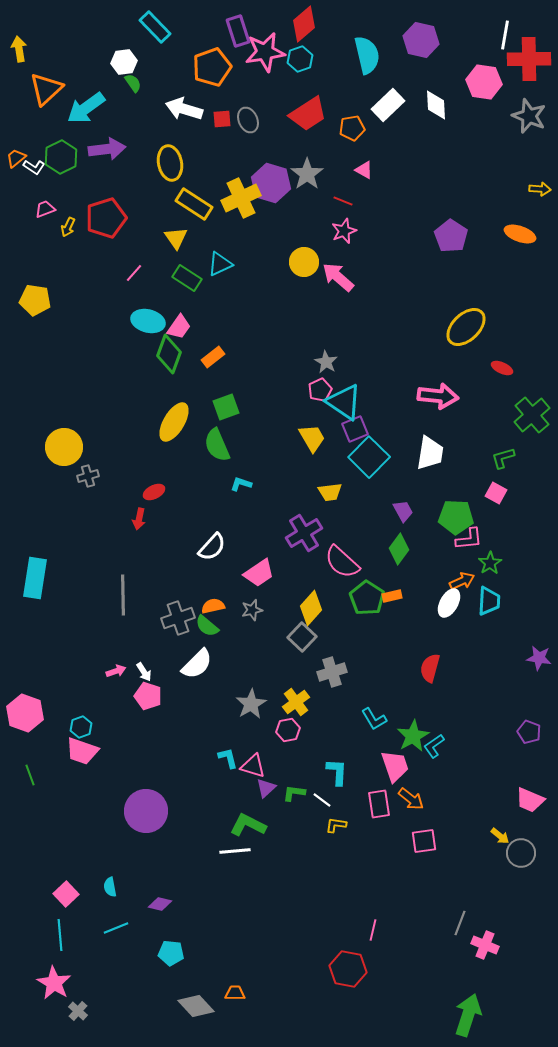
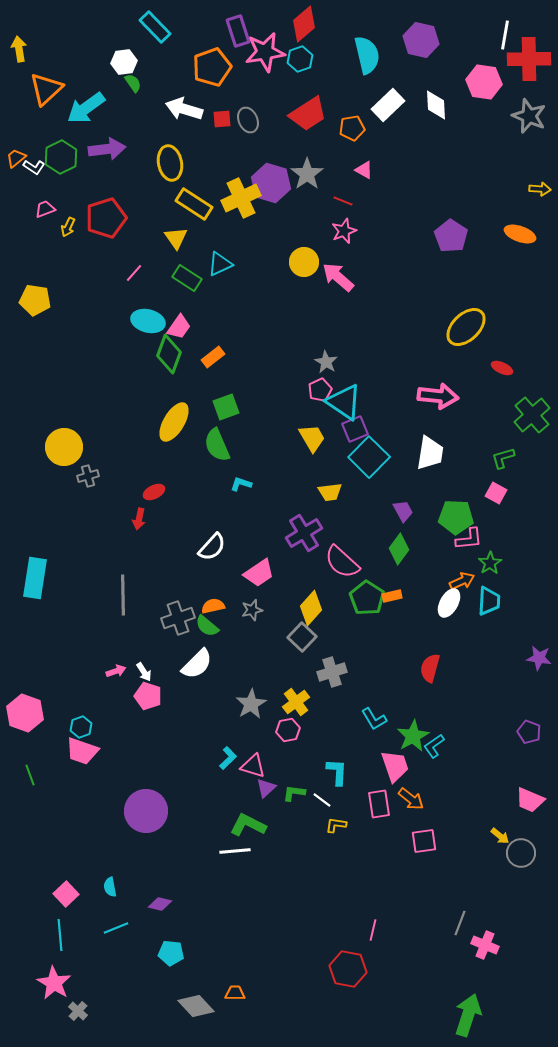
cyan L-shape at (228, 758): rotated 60 degrees clockwise
